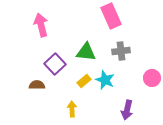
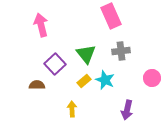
green triangle: moved 2 px down; rotated 45 degrees clockwise
